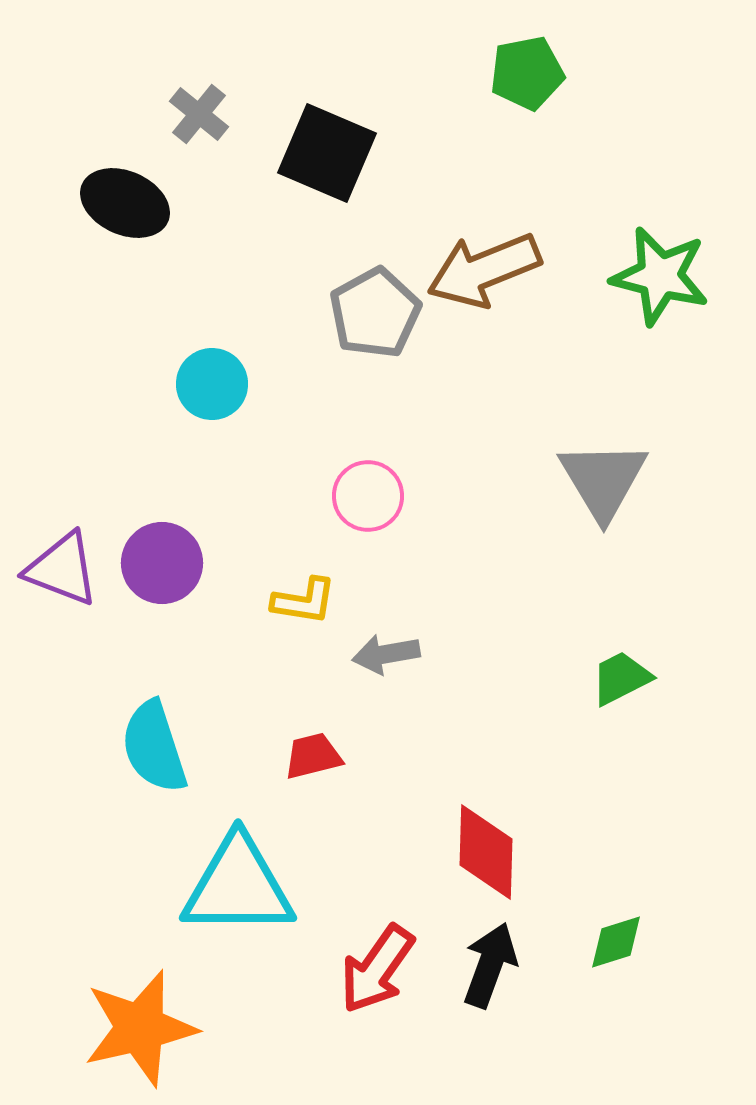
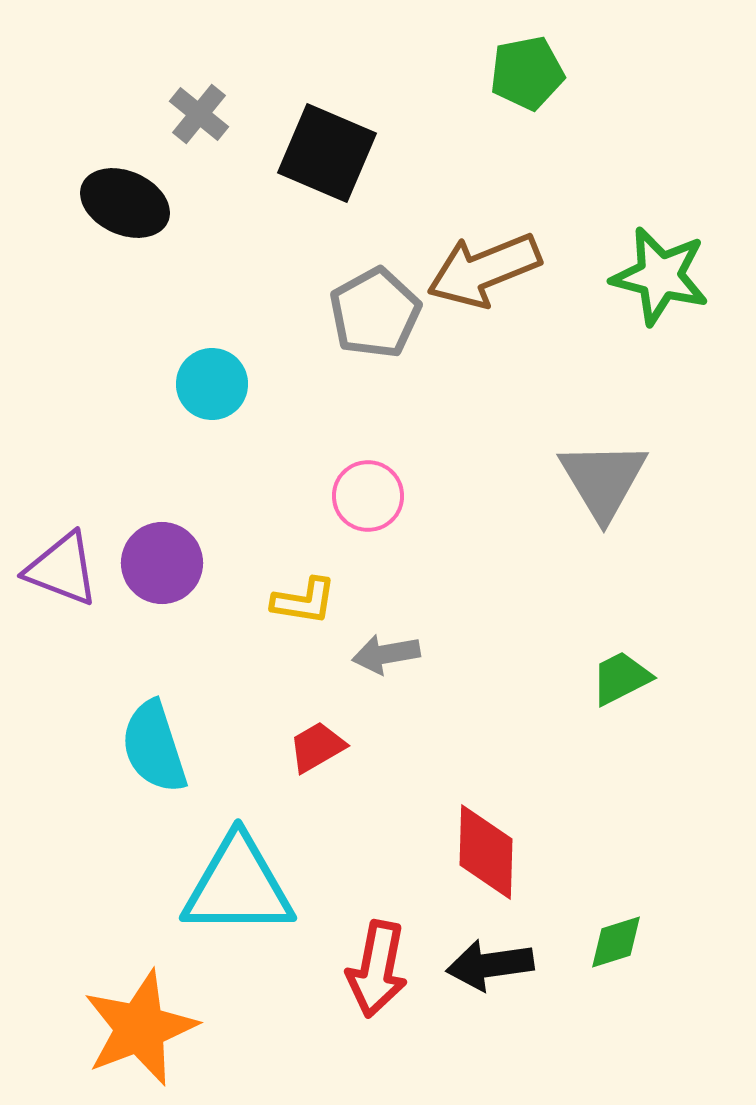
red trapezoid: moved 4 px right, 9 px up; rotated 16 degrees counterclockwise
black arrow: rotated 118 degrees counterclockwise
red arrow: rotated 24 degrees counterclockwise
orange star: rotated 8 degrees counterclockwise
